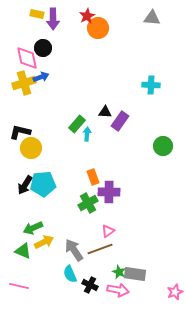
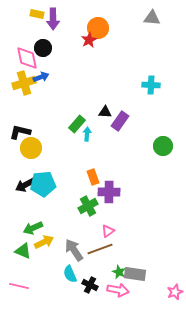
red star: moved 2 px right, 24 px down
black arrow: rotated 30 degrees clockwise
green cross: moved 3 px down
